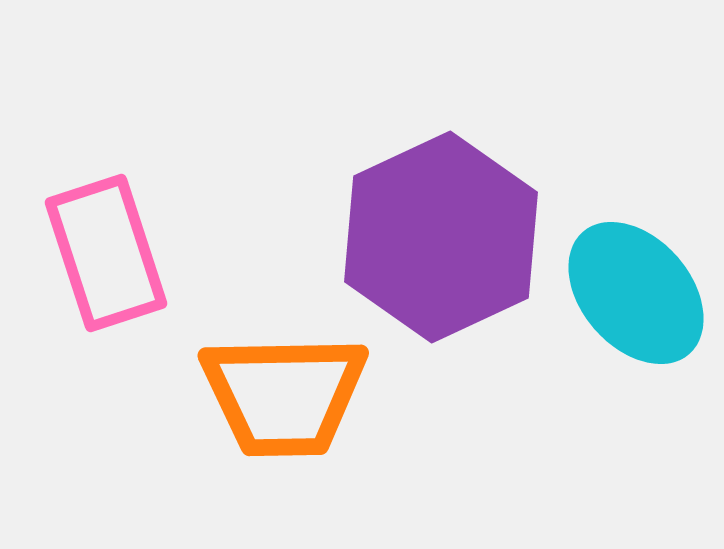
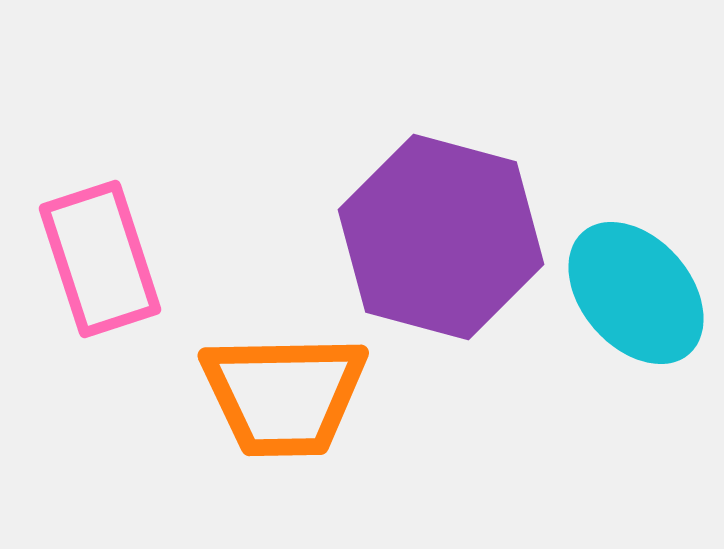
purple hexagon: rotated 20 degrees counterclockwise
pink rectangle: moved 6 px left, 6 px down
